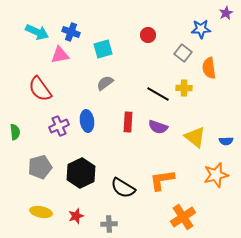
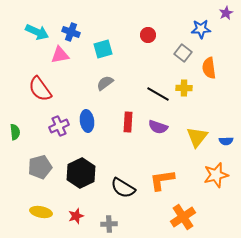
yellow triangle: moved 2 px right; rotated 30 degrees clockwise
